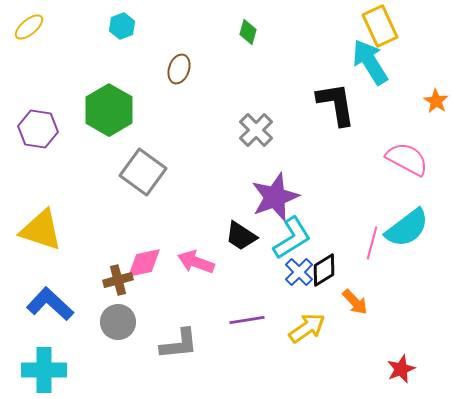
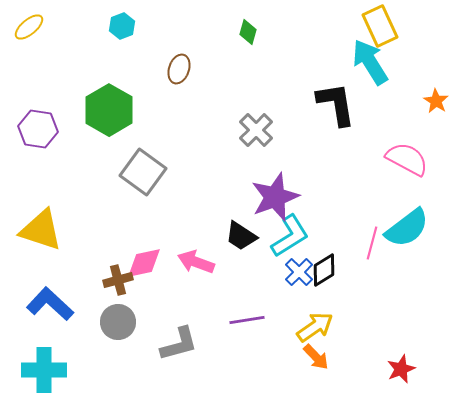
cyan L-shape: moved 2 px left, 2 px up
orange arrow: moved 39 px left, 55 px down
yellow arrow: moved 8 px right, 1 px up
gray L-shape: rotated 9 degrees counterclockwise
